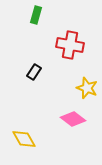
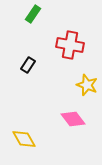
green rectangle: moved 3 px left, 1 px up; rotated 18 degrees clockwise
black rectangle: moved 6 px left, 7 px up
yellow star: moved 3 px up
pink diamond: rotated 15 degrees clockwise
